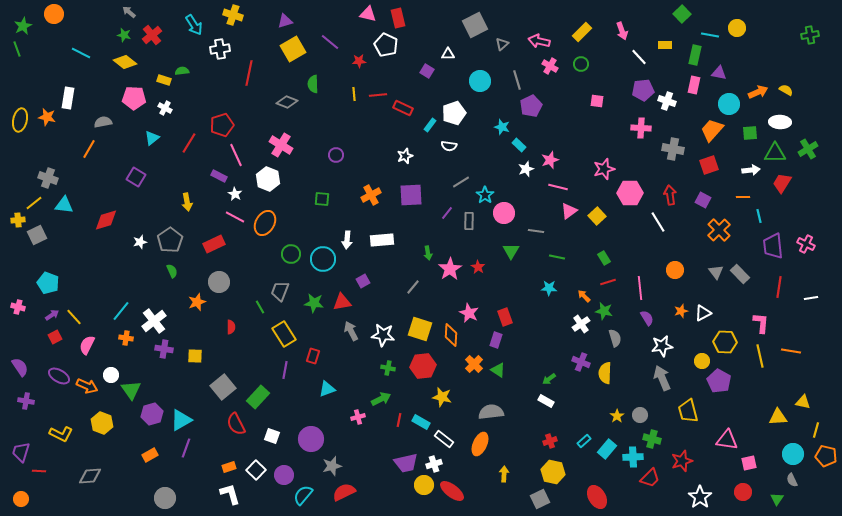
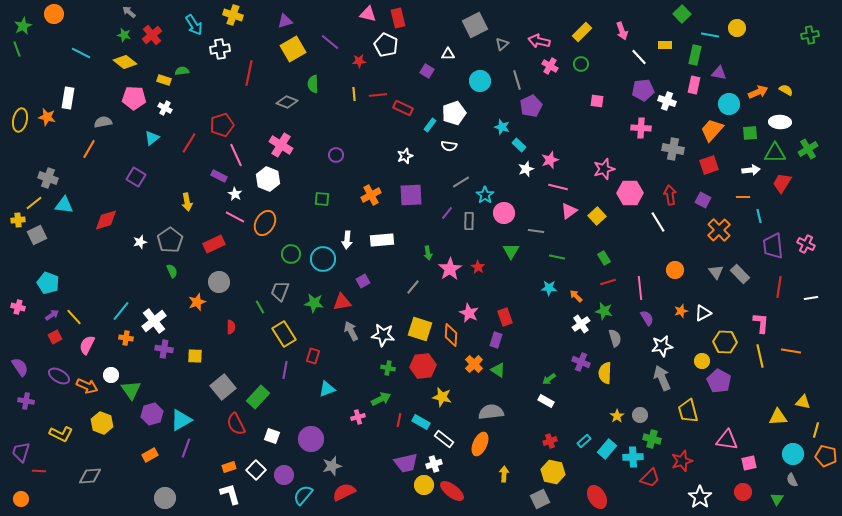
orange arrow at (584, 296): moved 8 px left
